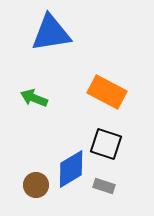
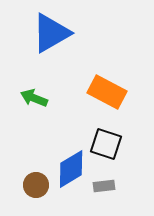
blue triangle: rotated 21 degrees counterclockwise
gray rectangle: rotated 25 degrees counterclockwise
